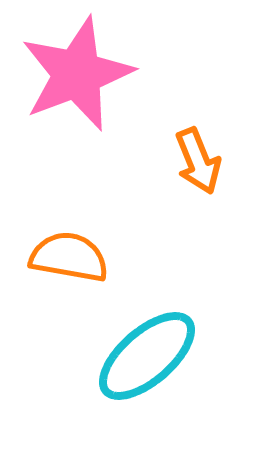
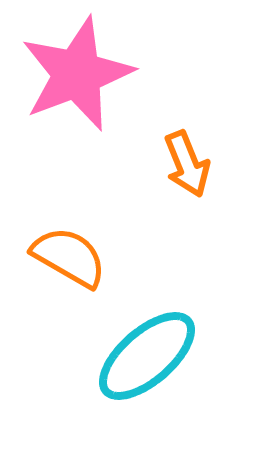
orange arrow: moved 11 px left, 3 px down
orange semicircle: rotated 20 degrees clockwise
